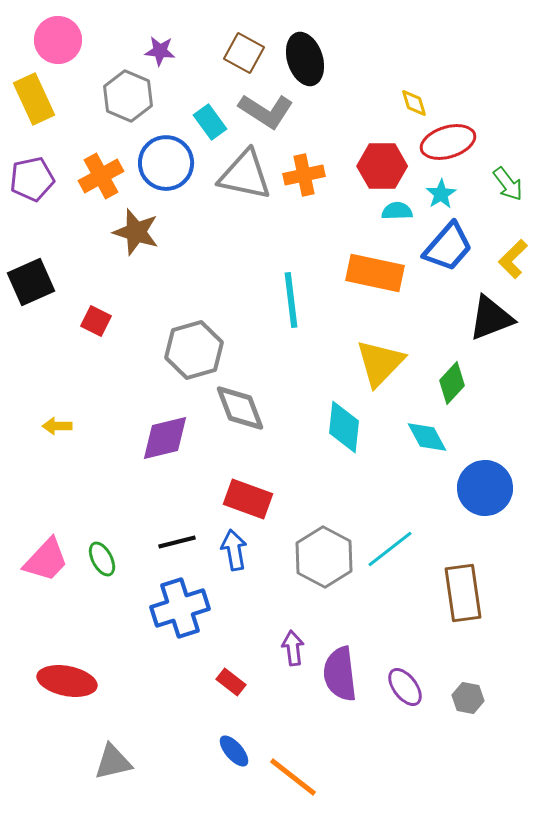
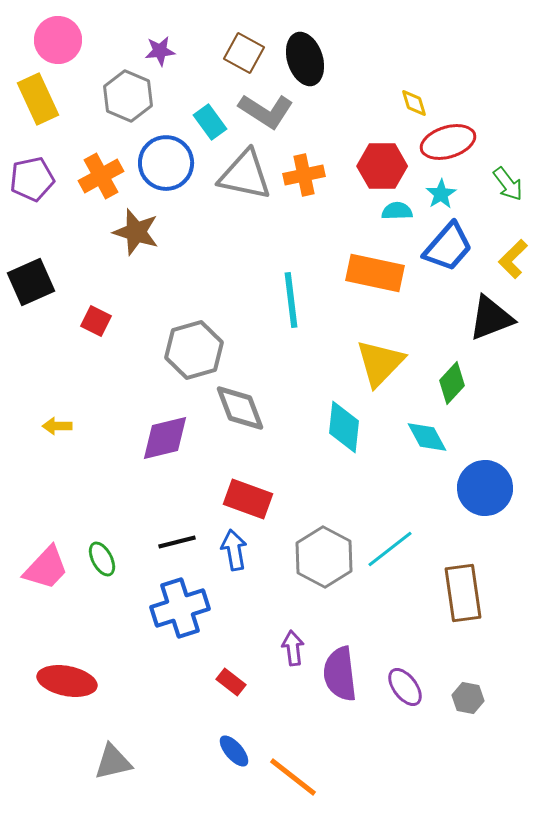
purple star at (160, 51): rotated 12 degrees counterclockwise
yellow rectangle at (34, 99): moved 4 px right
pink trapezoid at (46, 560): moved 8 px down
